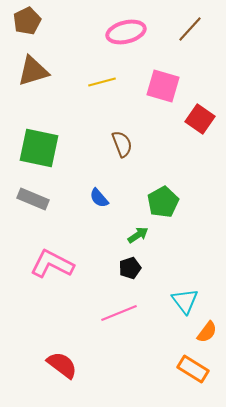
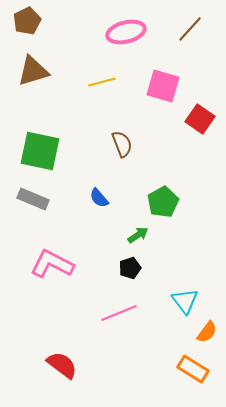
green square: moved 1 px right, 3 px down
